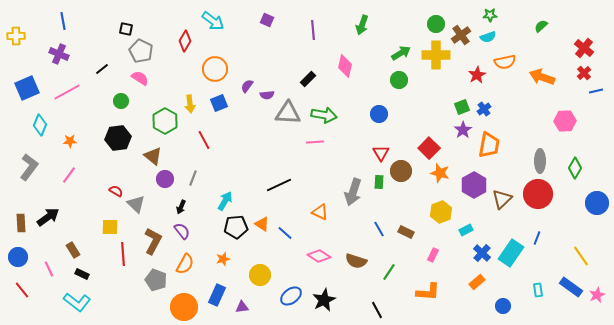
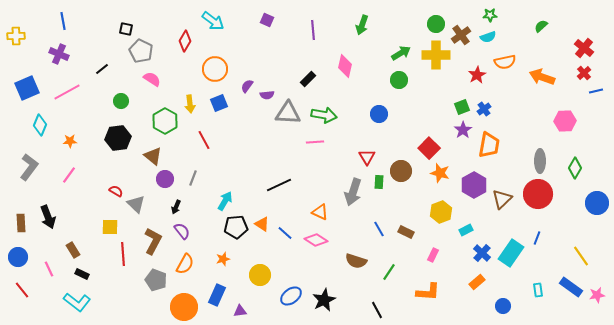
pink semicircle at (140, 78): moved 12 px right, 1 px down
red triangle at (381, 153): moved 14 px left, 4 px down
black arrow at (181, 207): moved 5 px left
black arrow at (48, 217): rotated 105 degrees clockwise
pink diamond at (319, 256): moved 3 px left, 16 px up
pink star at (597, 295): rotated 14 degrees clockwise
purple triangle at (242, 307): moved 2 px left, 4 px down
